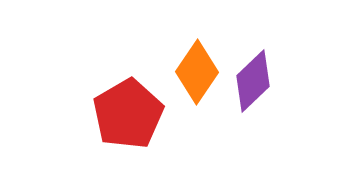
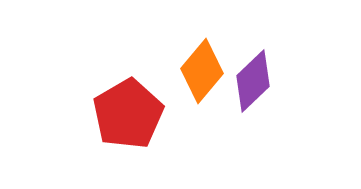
orange diamond: moved 5 px right, 1 px up; rotated 6 degrees clockwise
